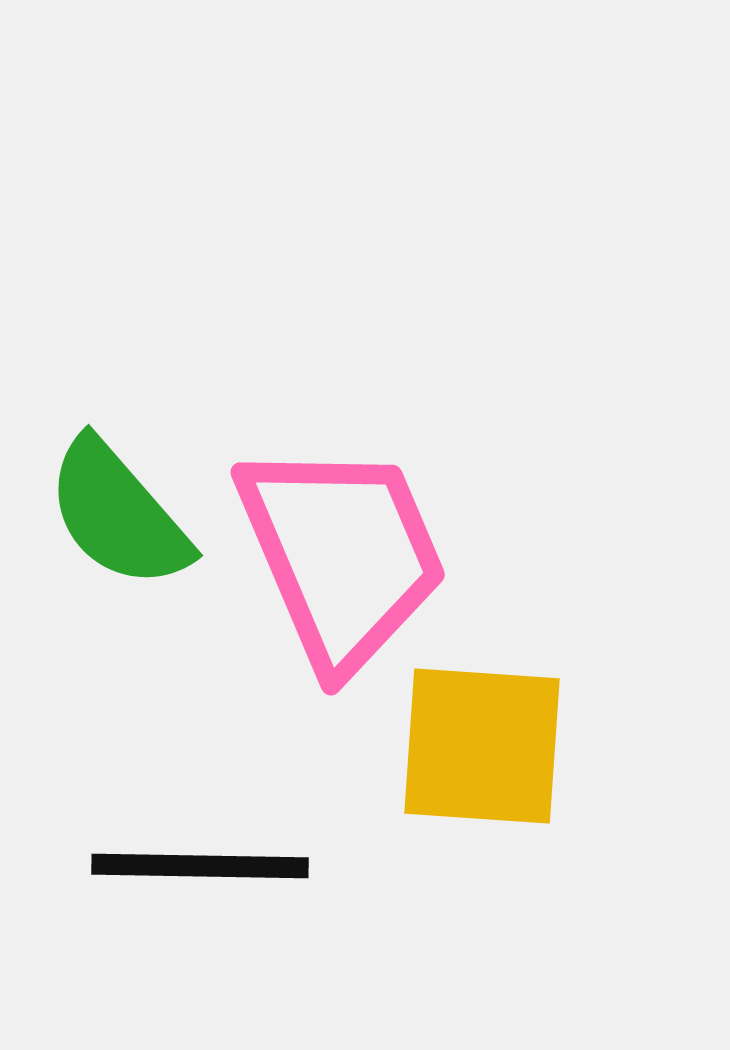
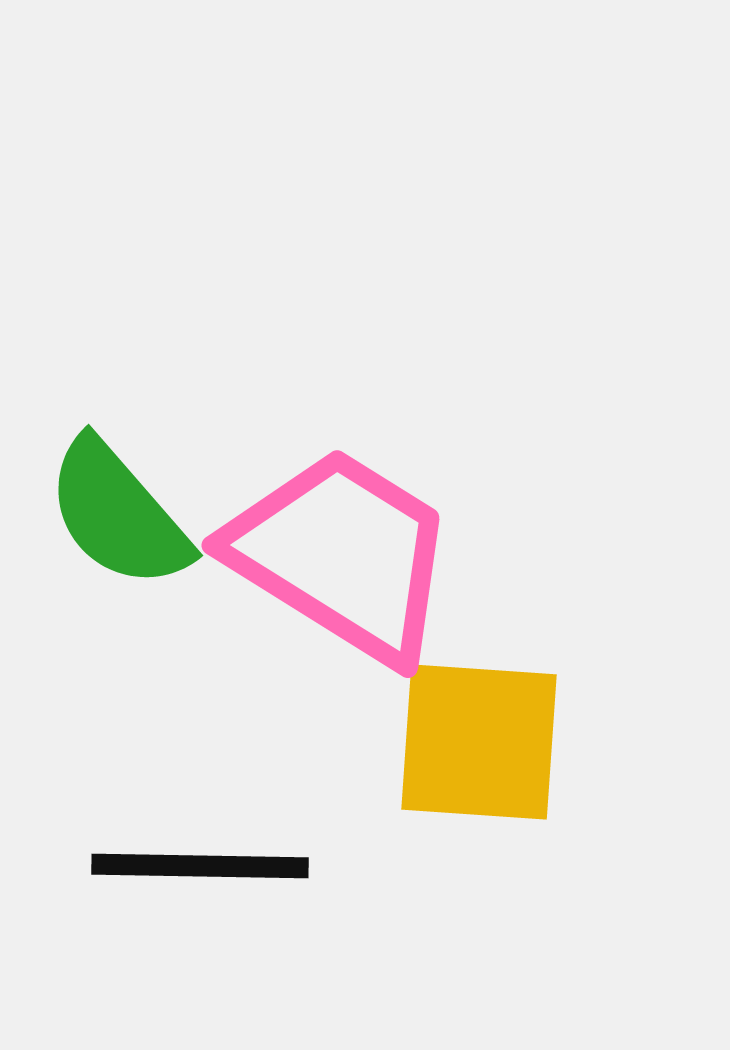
pink trapezoid: rotated 35 degrees counterclockwise
yellow square: moved 3 px left, 4 px up
